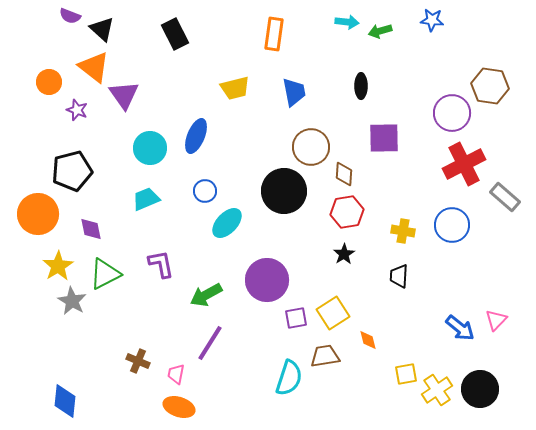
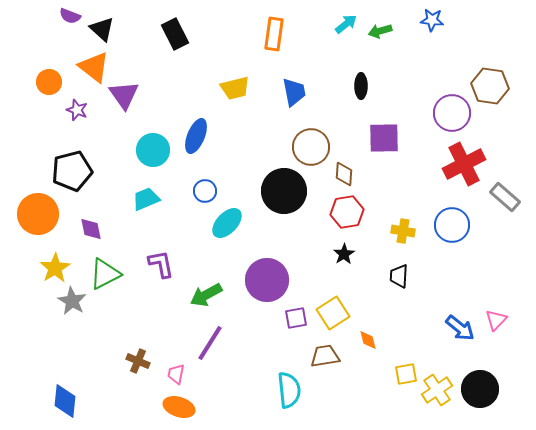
cyan arrow at (347, 22): moved 1 px left, 2 px down; rotated 45 degrees counterclockwise
cyan circle at (150, 148): moved 3 px right, 2 px down
yellow star at (58, 266): moved 3 px left, 2 px down
cyan semicircle at (289, 378): moved 12 px down; rotated 24 degrees counterclockwise
